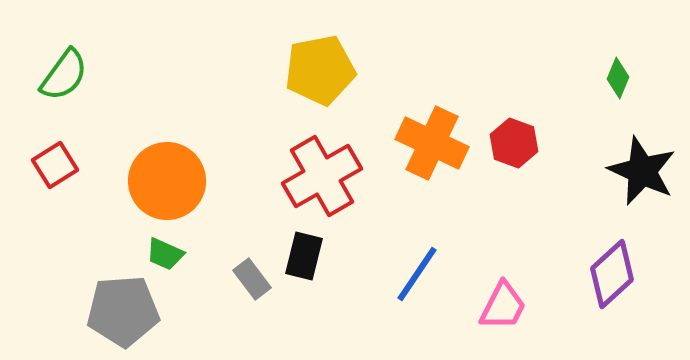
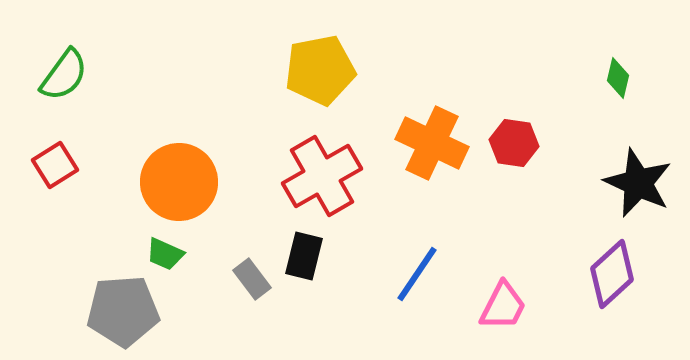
green diamond: rotated 9 degrees counterclockwise
red hexagon: rotated 12 degrees counterclockwise
black star: moved 4 px left, 12 px down
orange circle: moved 12 px right, 1 px down
